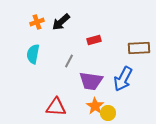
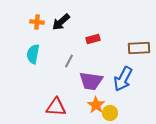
orange cross: rotated 24 degrees clockwise
red rectangle: moved 1 px left, 1 px up
orange star: moved 1 px right, 1 px up
yellow circle: moved 2 px right
